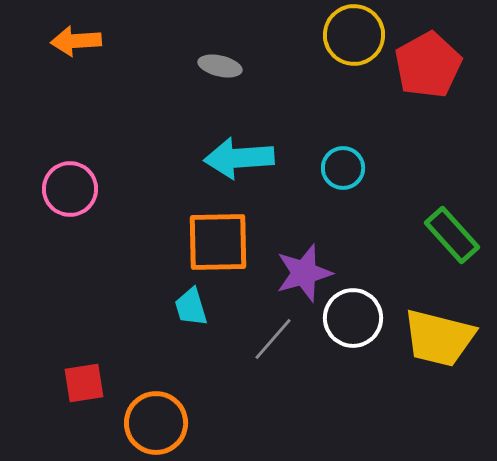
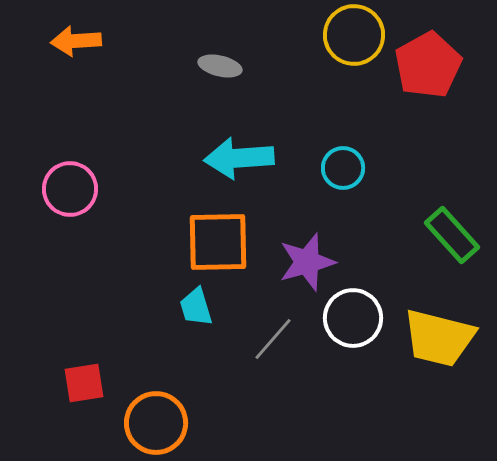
purple star: moved 3 px right, 11 px up
cyan trapezoid: moved 5 px right
